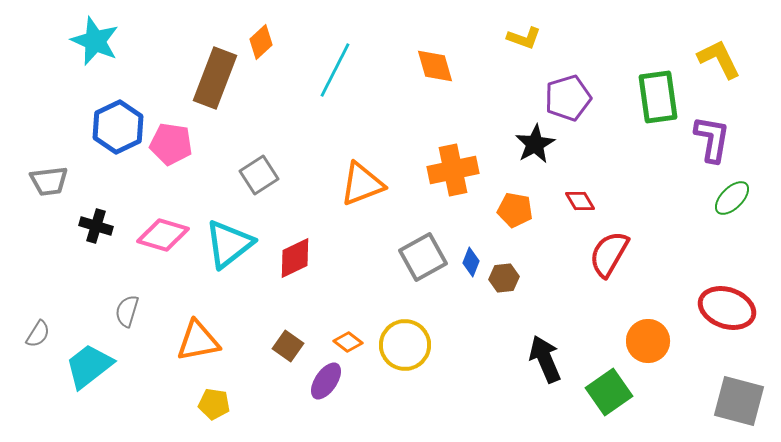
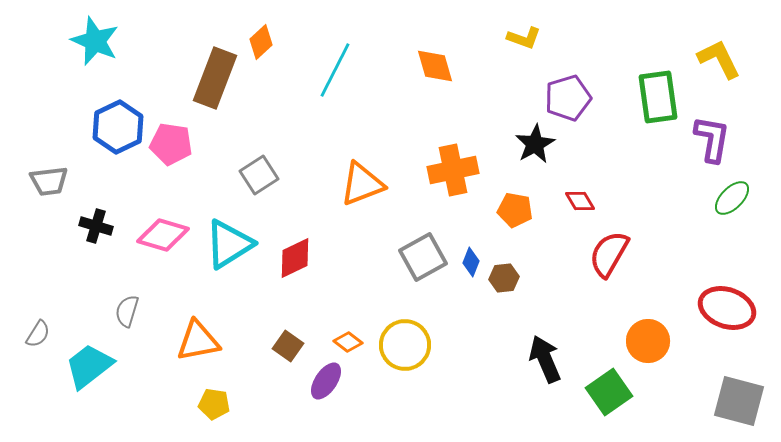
cyan triangle at (229, 244): rotated 6 degrees clockwise
